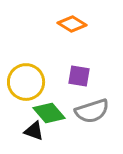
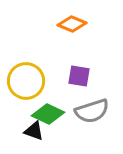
orange diamond: rotated 8 degrees counterclockwise
yellow circle: moved 1 px up
green diamond: moved 1 px left, 1 px down; rotated 24 degrees counterclockwise
